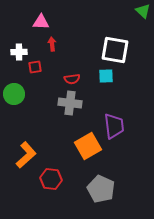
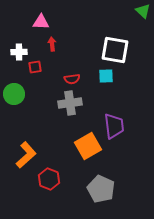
gray cross: rotated 15 degrees counterclockwise
red hexagon: moved 2 px left; rotated 15 degrees clockwise
